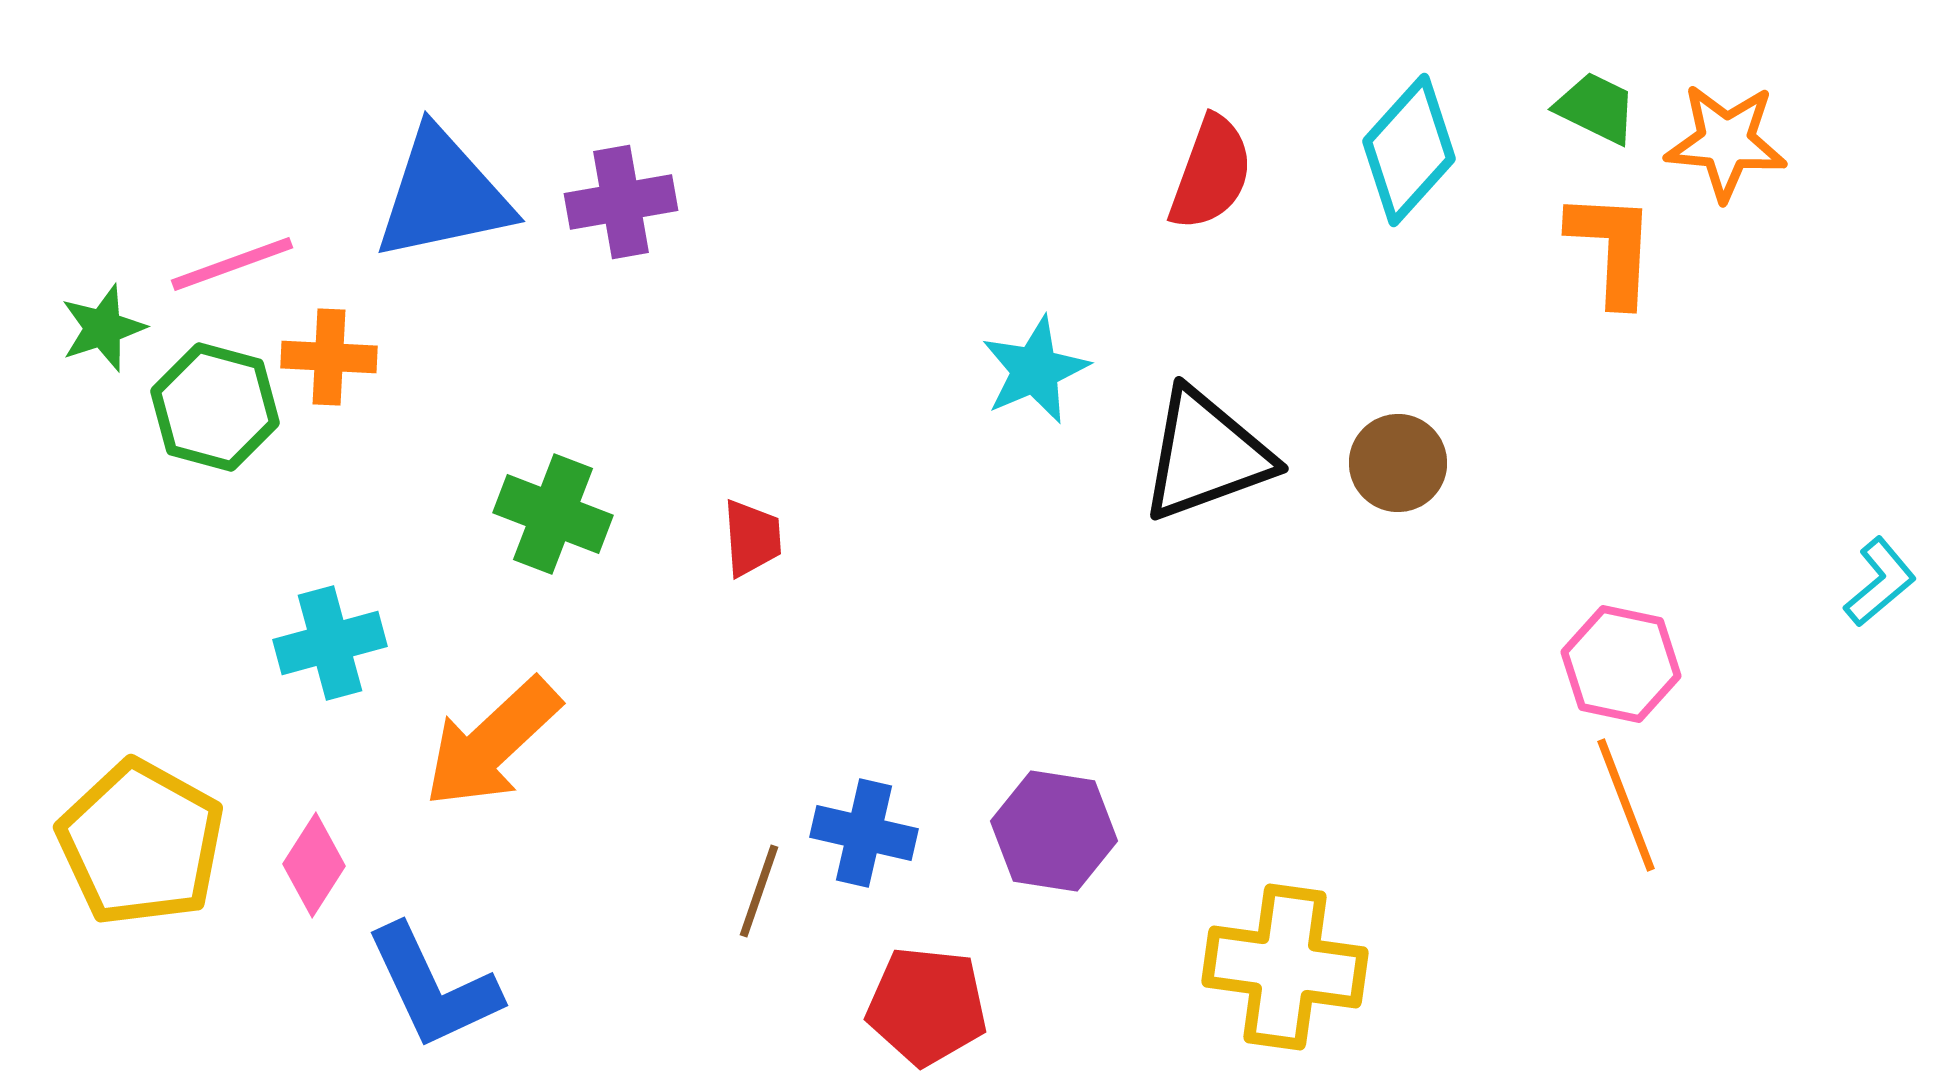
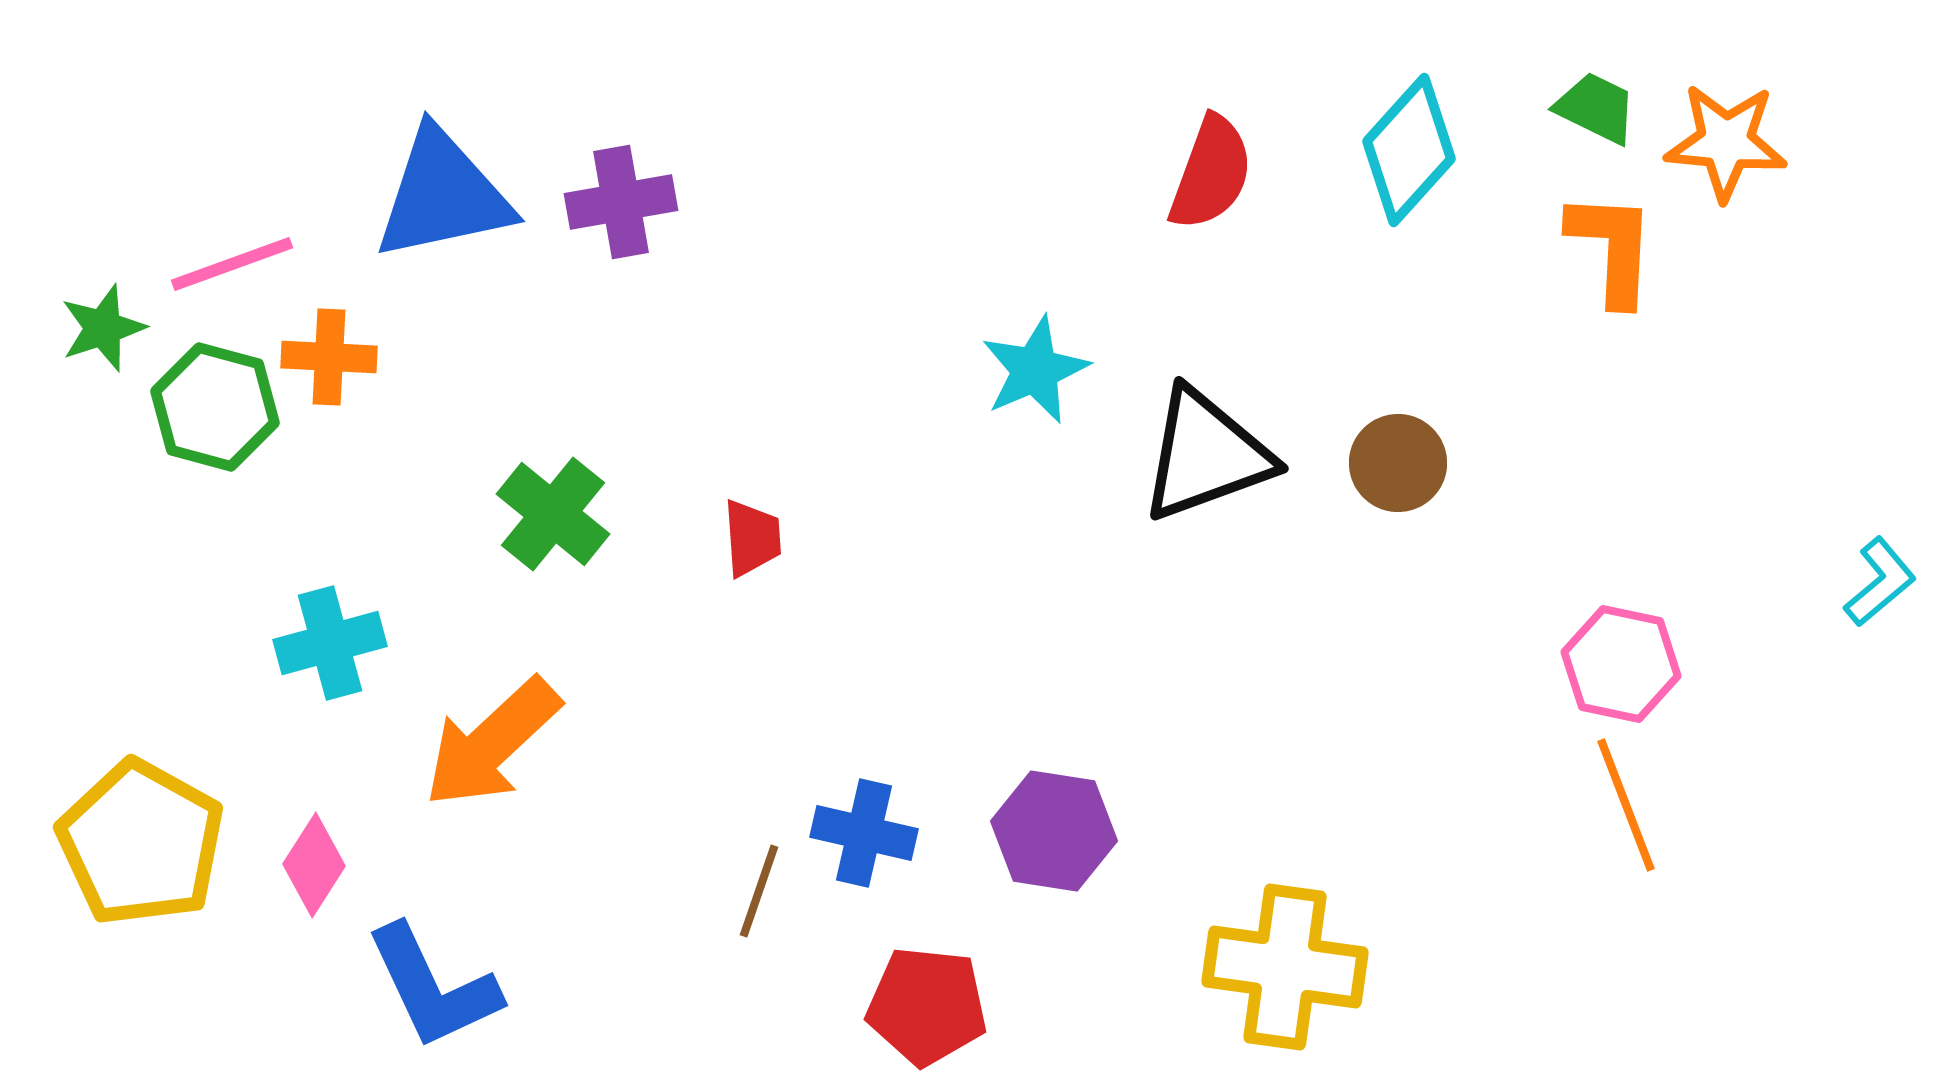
green cross: rotated 18 degrees clockwise
